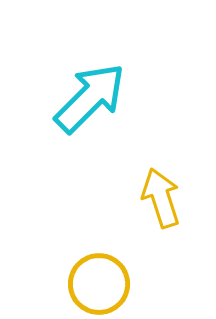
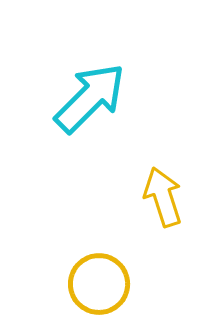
yellow arrow: moved 2 px right, 1 px up
